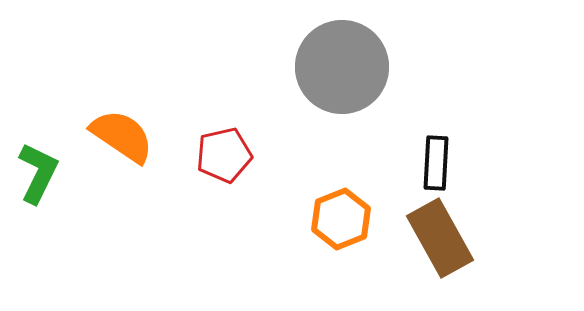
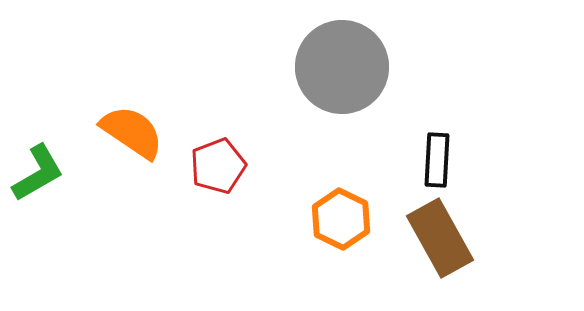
orange semicircle: moved 10 px right, 4 px up
red pentagon: moved 6 px left, 11 px down; rotated 8 degrees counterclockwise
black rectangle: moved 1 px right, 3 px up
green L-shape: rotated 34 degrees clockwise
orange hexagon: rotated 12 degrees counterclockwise
